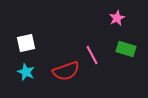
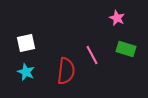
pink star: rotated 21 degrees counterclockwise
red semicircle: rotated 64 degrees counterclockwise
